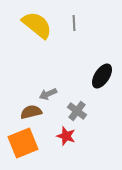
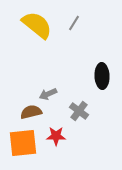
gray line: rotated 35 degrees clockwise
black ellipse: rotated 35 degrees counterclockwise
gray cross: moved 2 px right
red star: moved 10 px left; rotated 18 degrees counterclockwise
orange square: rotated 16 degrees clockwise
